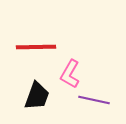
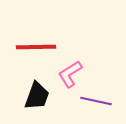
pink L-shape: rotated 28 degrees clockwise
purple line: moved 2 px right, 1 px down
